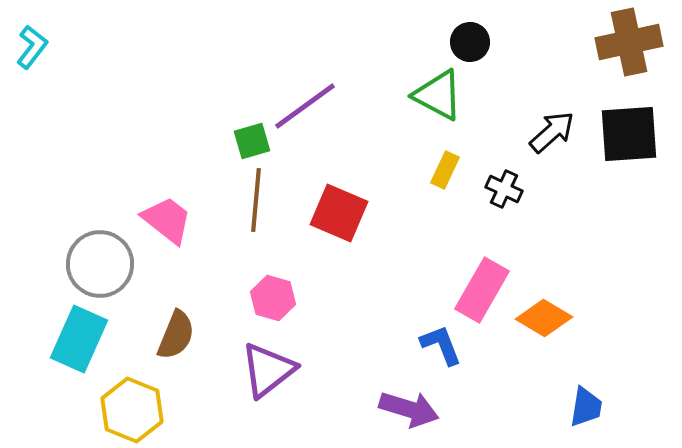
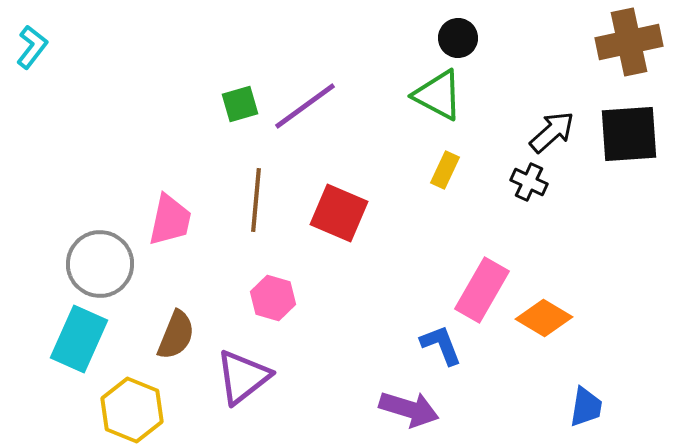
black circle: moved 12 px left, 4 px up
green square: moved 12 px left, 37 px up
black cross: moved 25 px right, 7 px up
pink trapezoid: moved 3 px right; rotated 64 degrees clockwise
purple triangle: moved 25 px left, 7 px down
